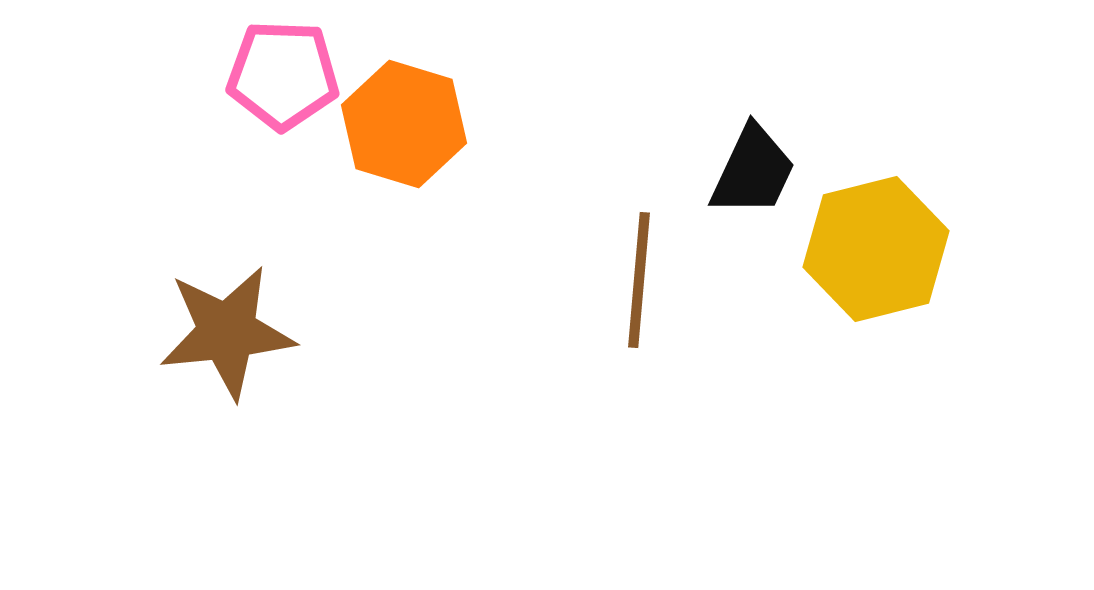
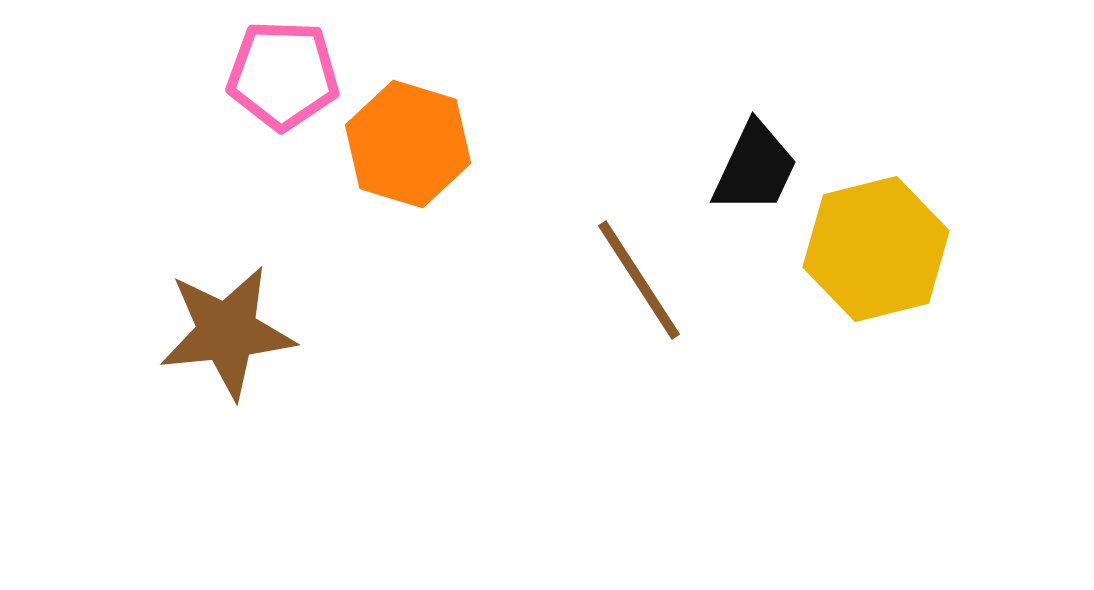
orange hexagon: moved 4 px right, 20 px down
black trapezoid: moved 2 px right, 3 px up
brown line: rotated 38 degrees counterclockwise
